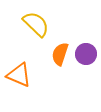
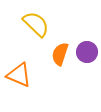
purple circle: moved 1 px right, 2 px up
